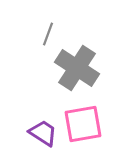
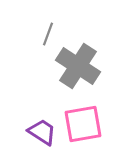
gray cross: moved 1 px right, 2 px up
purple trapezoid: moved 1 px left, 1 px up
